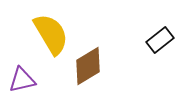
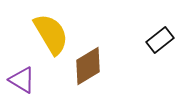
purple triangle: rotated 44 degrees clockwise
